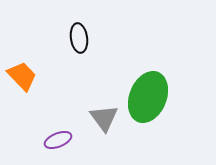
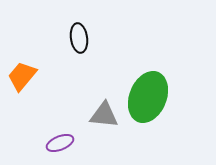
orange trapezoid: rotated 96 degrees counterclockwise
gray triangle: moved 3 px up; rotated 48 degrees counterclockwise
purple ellipse: moved 2 px right, 3 px down
